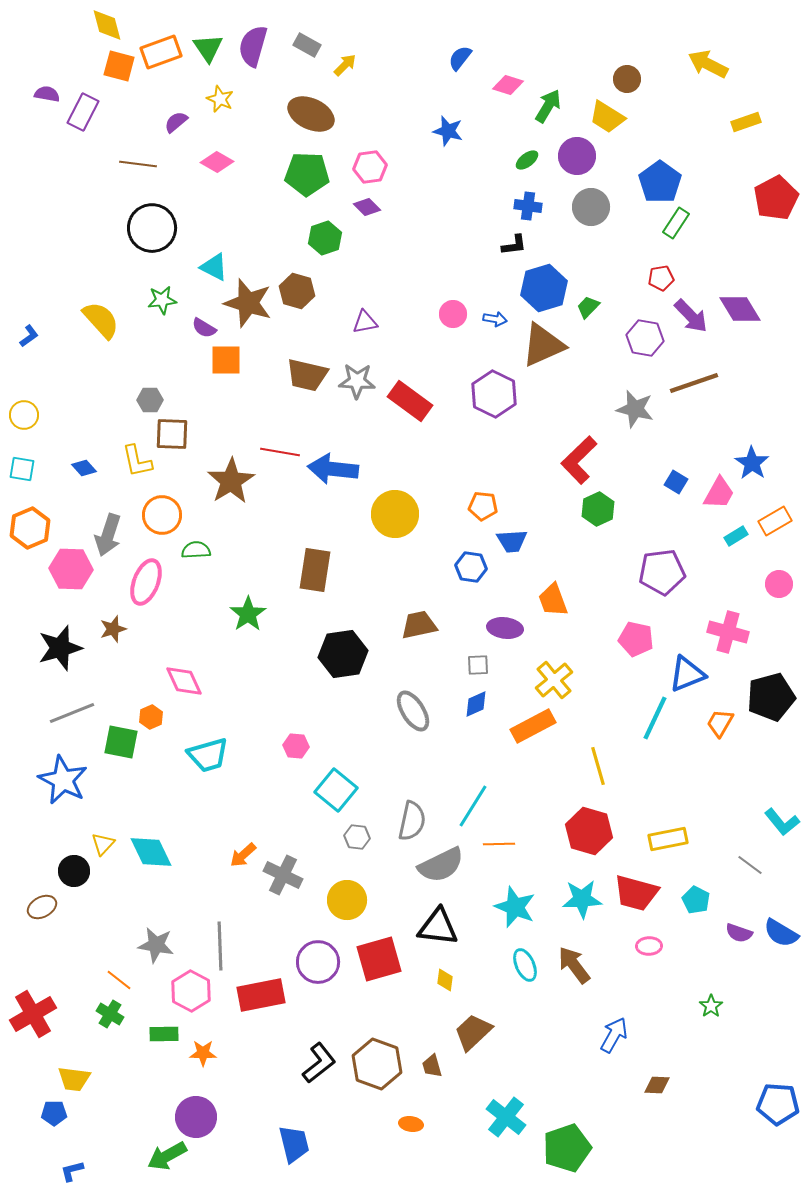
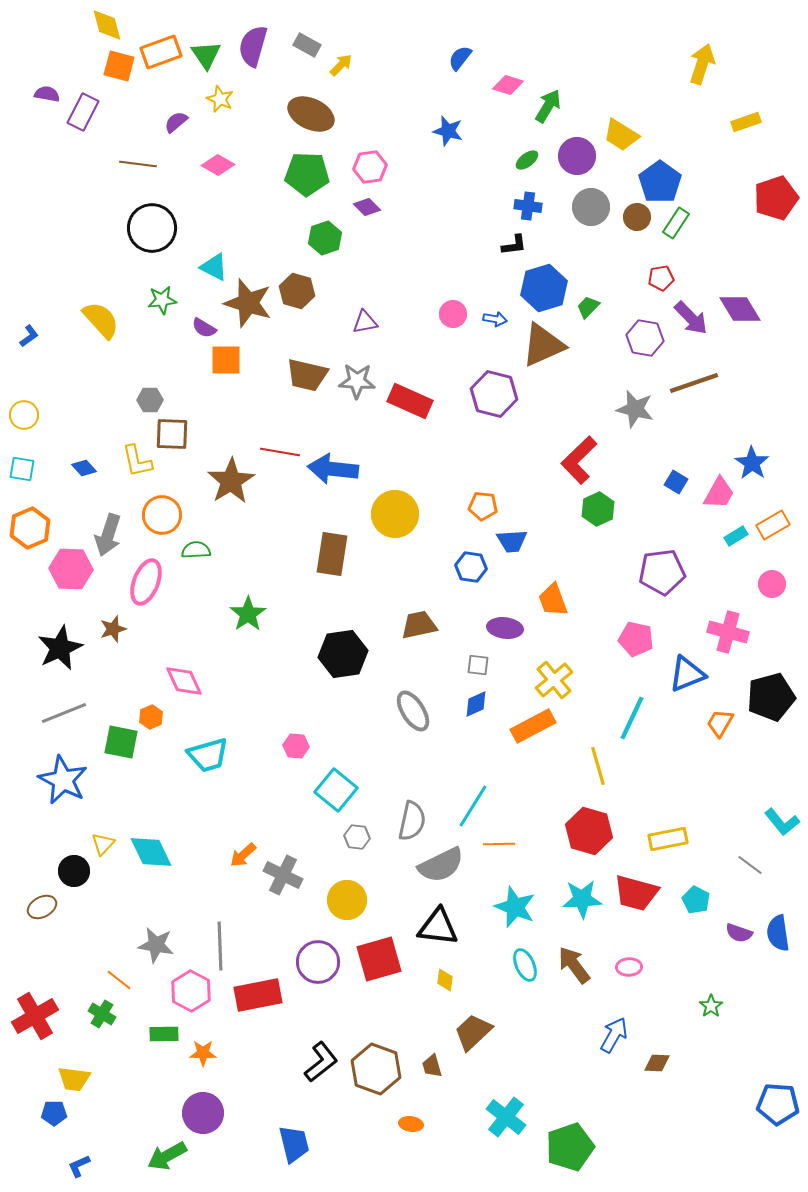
green triangle at (208, 48): moved 2 px left, 7 px down
yellow arrow at (708, 64): moved 6 px left; rotated 81 degrees clockwise
yellow arrow at (345, 65): moved 4 px left
brown circle at (627, 79): moved 10 px right, 138 px down
yellow trapezoid at (607, 117): moved 14 px right, 18 px down
pink diamond at (217, 162): moved 1 px right, 3 px down
red pentagon at (776, 198): rotated 9 degrees clockwise
purple arrow at (691, 316): moved 2 px down
purple hexagon at (494, 394): rotated 12 degrees counterclockwise
red rectangle at (410, 401): rotated 12 degrees counterclockwise
orange rectangle at (775, 521): moved 2 px left, 4 px down
brown rectangle at (315, 570): moved 17 px right, 16 px up
pink circle at (779, 584): moved 7 px left
black star at (60, 648): rotated 9 degrees counterclockwise
gray square at (478, 665): rotated 10 degrees clockwise
gray line at (72, 713): moved 8 px left
cyan line at (655, 718): moved 23 px left
blue semicircle at (781, 933): moved 3 px left; rotated 51 degrees clockwise
pink ellipse at (649, 946): moved 20 px left, 21 px down
red rectangle at (261, 995): moved 3 px left
red cross at (33, 1014): moved 2 px right, 2 px down
green cross at (110, 1014): moved 8 px left
black L-shape at (319, 1063): moved 2 px right, 1 px up
brown hexagon at (377, 1064): moved 1 px left, 5 px down
brown diamond at (657, 1085): moved 22 px up
purple circle at (196, 1117): moved 7 px right, 4 px up
green pentagon at (567, 1148): moved 3 px right, 1 px up
blue L-shape at (72, 1171): moved 7 px right, 5 px up; rotated 10 degrees counterclockwise
